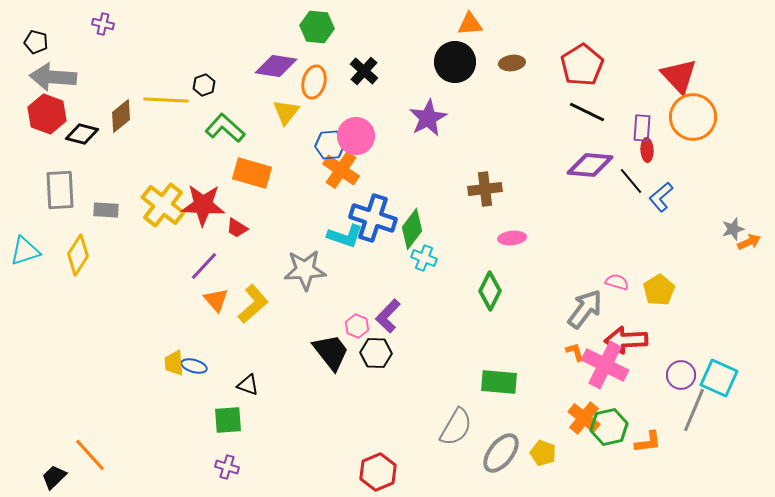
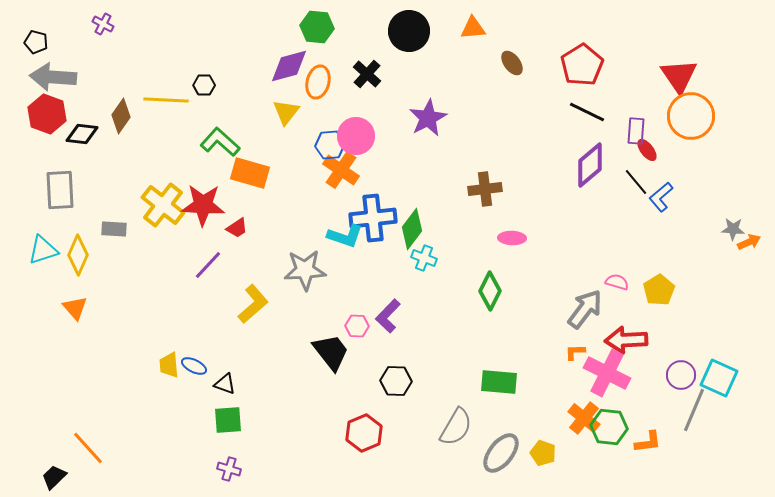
purple cross at (103, 24): rotated 15 degrees clockwise
orange triangle at (470, 24): moved 3 px right, 4 px down
black circle at (455, 62): moved 46 px left, 31 px up
brown ellipse at (512, 63): rotated 60 degrees clockwise
purple diamond at (276, 66): moved 13 px right; rotated 24 degrees counterclockwise
black cross at (364, 71): moved 3 px right, 3 px down
red triangle at (679, 76): rotated 9 degrees clockwise
orange ellipse at (314, 82): moved 4 px right
black hexagon at (204, 85): rotated 20 degrees clockwise
brown diamond at (121, 116): rotated 16 degrees counterclockwise
orange circle at (693, 117): moved 2 px left, 1 px up
green L-shape at (225, 128): moved 5 px left, 14 px down
purple rectangle at (642, 128): moved 6 px left, 3 px down
black diamond at (82, 134): rotated 8 degrees counterclockwise
red ellipse at (647, 150): rotated 35 degrees counterclockwise
purple diamond at (590, 165): rotated 45 degrees counterclockwise
orange rectangle at (252, 173): moved 2 px left
black line at (631, 181): moved 5 px right, 1 px down
gray rectangle at (106, 210): moved 8 px right, 19 px down
blue cross at (373, 218): rotated 24 degrees counterclockwise
red trapezoid at (237, 228): rotated 65 degrees counterclockwise
gray star at (733, 229): rotated 20 degrees clockwise
pink ellipse at (512, 238): rotated 8 degrees clockwise
cyan triangle at (25, 251): moved 18 px right, 1 px up
yellow diamond at (78, 255): rotated 9 degrees counterclockwise
purple line at (204, 266): moved 4 px right, 1 px up
orange triangle at (216, 300): moved 141 px left, 8 px down
pink hexagon at (357, 326): rotated 20 degrees counterclockwise
orange L-shape at (575, 352): rotated 75 degrees counterclockwise
black hexagon at (376, 353): moved 20 px right, 28 px down
yellow trapezoid at (174, 363): moved 5 px left, 2 px down
pink cross at (605, 365): moved 2 px right, 8 px down
blue ellipse at (194, 366): rotated 10 degrees clockwise
black triangle at (248, 385): moved 23 px left, 1 px up
green hexagon at (609, 427): rotated 18 degrees clockwise
orange line at (90, 455): moved 2 px left, 7 px up
purple cross at (227, 467): moved 2 px right, 2 px down
red hexagon at (378, 472): moved 14 px left, 39 px up
